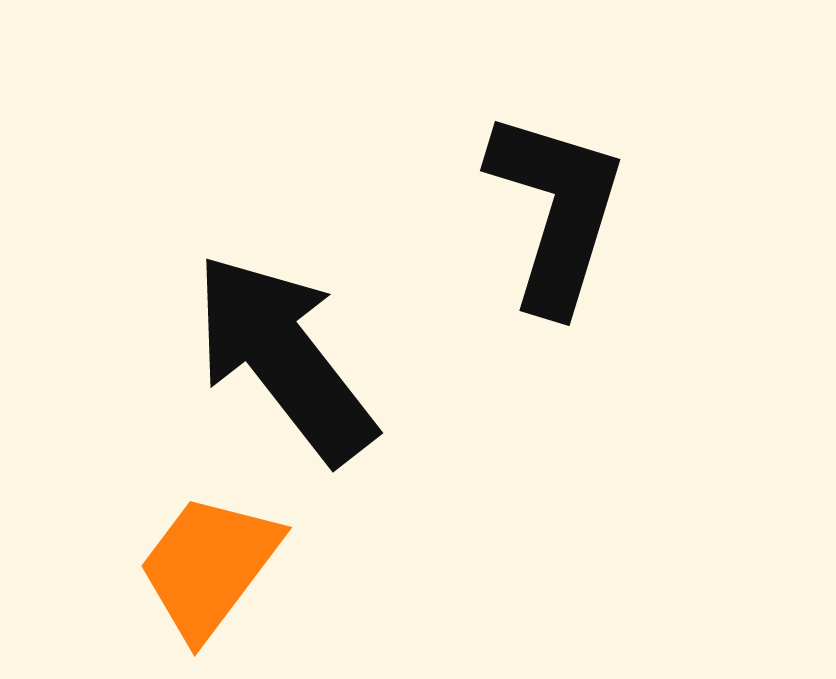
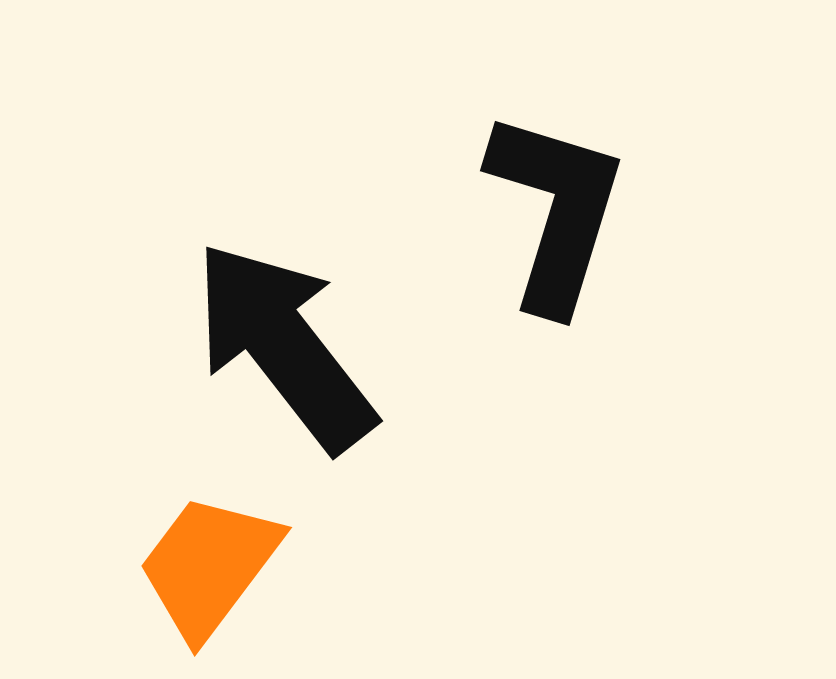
black arrow: moved 12 px up
